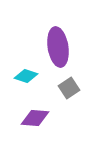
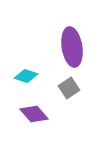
purple ellipse: moved 14 px right
purple diamond: moved 1 px left, 4 px up; rotated 44 degrees clockwise
